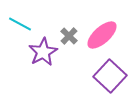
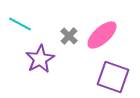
purple star: moved 3 px left, 7 px down
purple square: moved 3 px right, 1 px down; rotated 24 degrees counterclockwise
